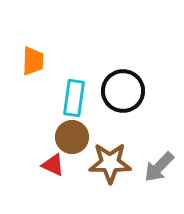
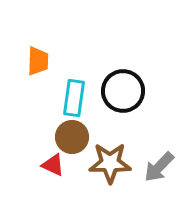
orange trapezoid: moved 5 px right
